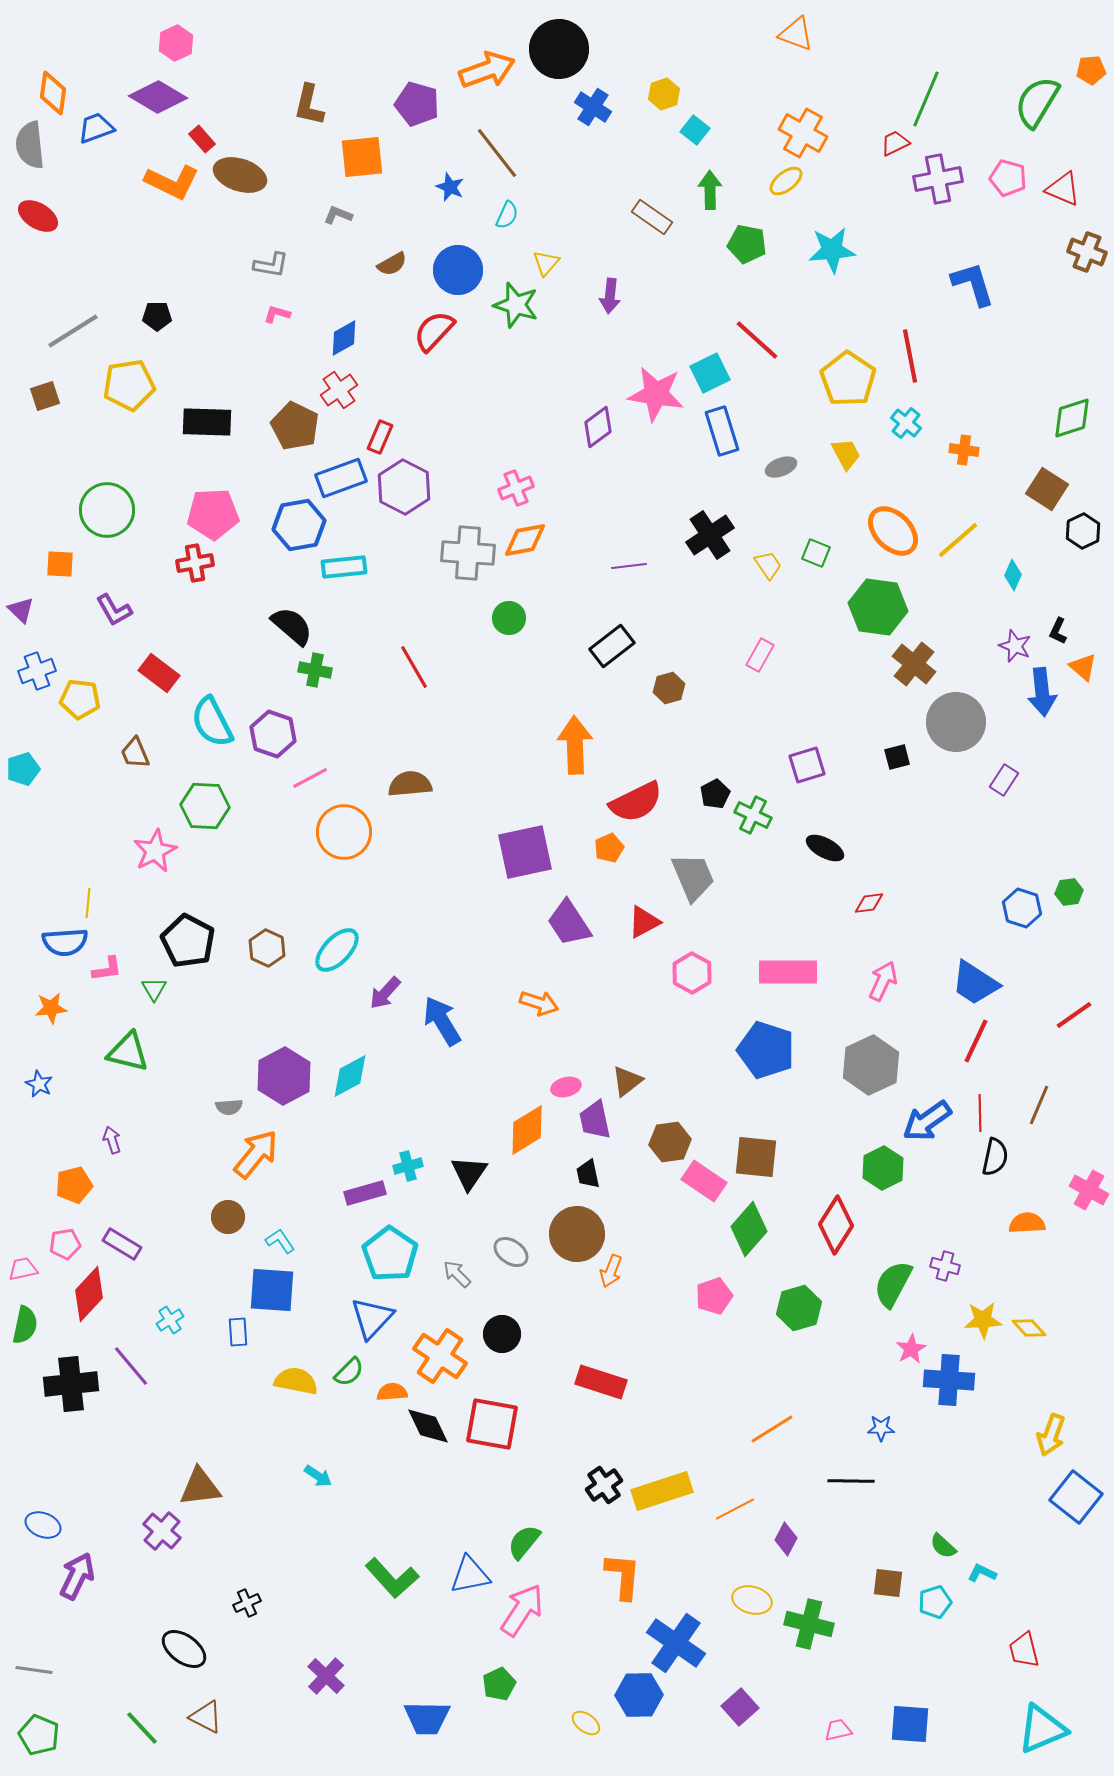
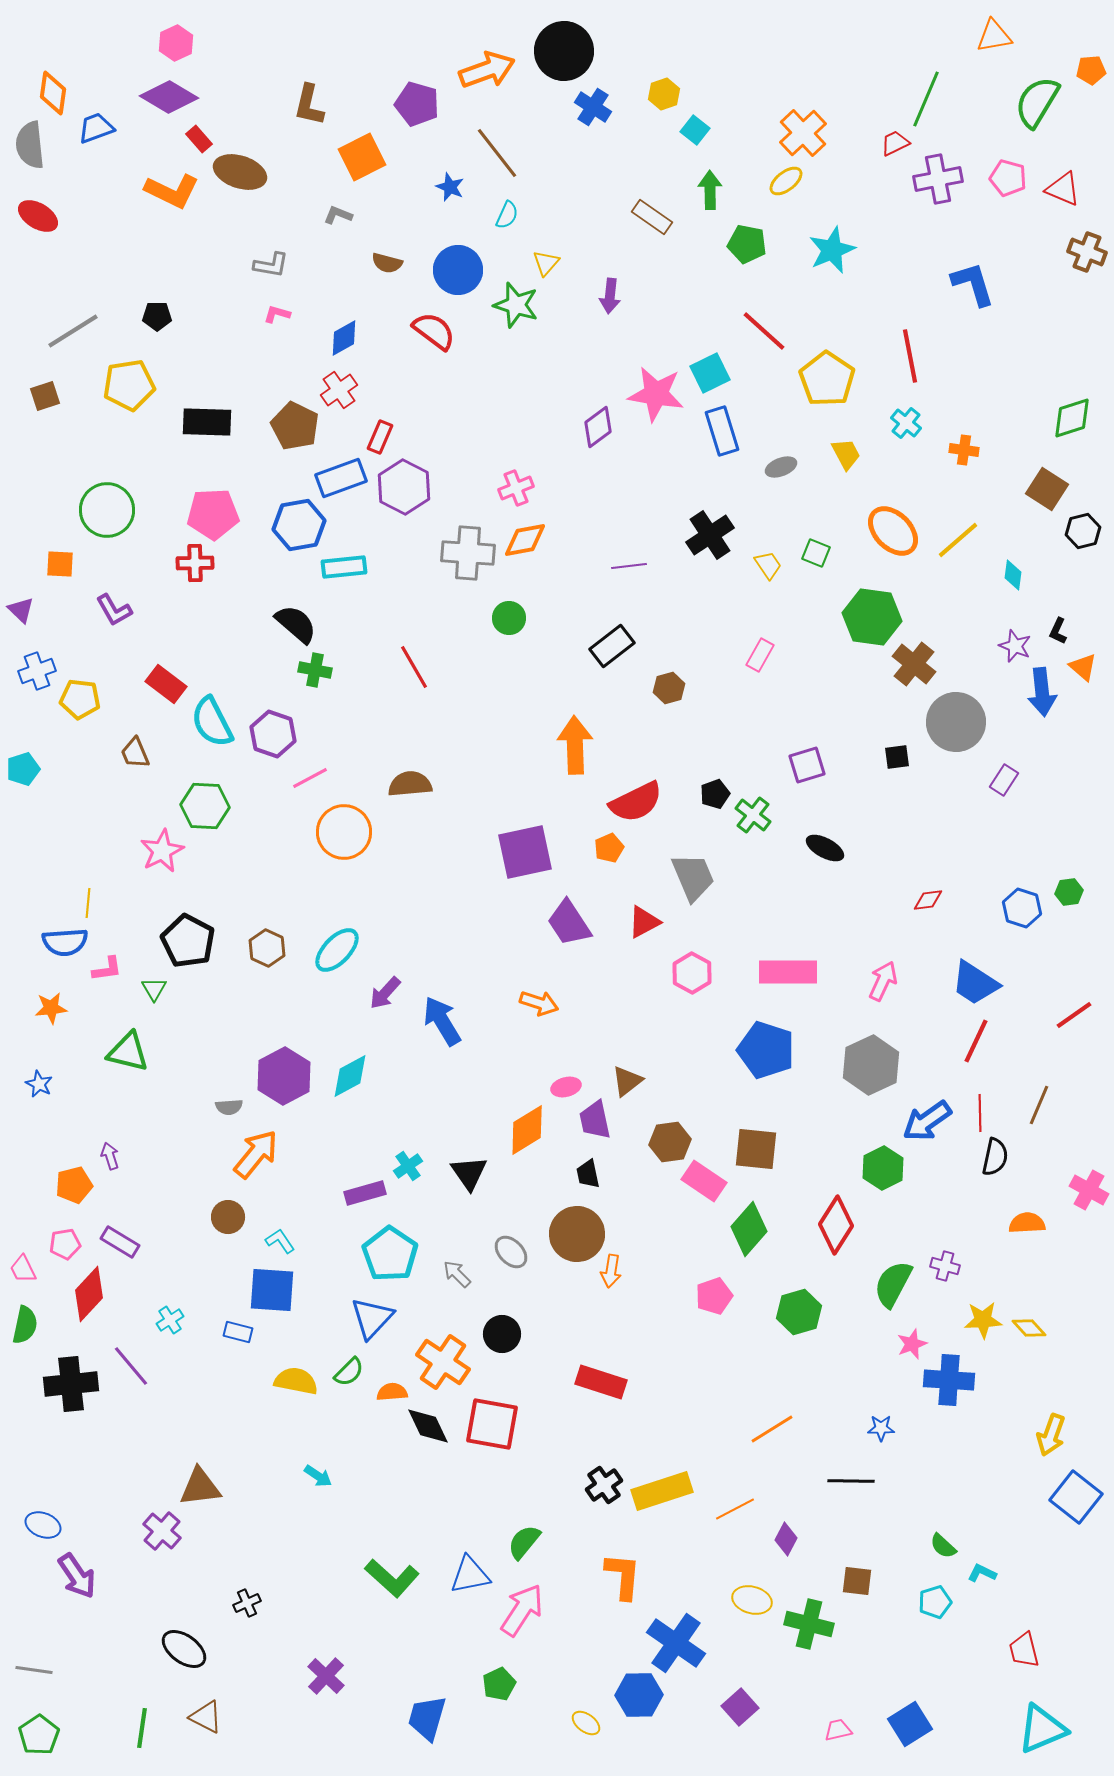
orange triangle at (796, 34): moved 198 px right, 2 px down; rotated 30 degrees counterclockwise
black circle at (559, 49): moved 5 px right, 2 px down
purple diamond at (158, 97): moved 11 px right
orange cross at (803, 133): rotated 18 degrees clockwise
red rectangle at (202, 139): moved 3 px left
orange square at (362, 157): rotated 21 degrees counterclockwise
brown ellipse at (240, 175): moved 3 px up
orange L-shape at (172, 182): moved 9 px down
cyan star at (832, 250): rotated 18 degrees counterclockwise
brown semicircle at (392, 264): moved 5 px left, 1 px up; rotated 44 degrees clockwise
red semicircle at (434, 331): rotated 84 degrees clockwise
red line at (757, 340): moved 7 px right, 9 px up
yellow pentagon at (848, 379): moved 21 px left
black hexagon at (1083, 531): rotated 12 degrees clockwise
red cross at (195, 563): rotated 9 degrees clockwise
cyan diamond at (1013, 575): rotated 16 degrees counterclockwise
green hexagon at (878, 607): moved 6 px left, 10 px down
black semicircle at (292, 626): moved 4 px right, 2 px up
red rectangle at (159, 673): moved 7 px right, 11 px down
black square at (897, 757): rotated 8 degrees clockwise
black pentagon at (715, 794): rotated 8 degrees clockwise
green cross at (753, 815): rotated 12 degrees clockwise
pink star at (155, 851): moved 7 px right
red diamond at (869, 903): moved 59 px right, 3 px up
purple arrow at (112, 1140): moved 2 px left, 16 px down
brown square at (756, 1157): moved 8 px up
cyan cross at (408, 1166): rotated 20 degrees counterclockwise
black triangle at (469, 1173): rotated 9 degrees counterclockwise
purple rectangle at (122, 1244): moved 2 px left, 2 px up
gray ellipse at (511, 1252): rotated 12 degrees clockwise
pink trapezoid at (23, 1269): rotated 104 degrees counterclockwise
orange arrow at (611, 1271): rotated 12 degrees counterclockwise
green hexagon at (799, 1308): moved 4 px down
blue rectangle at (238, 1332): rotated 72 degrees counterclockwise
pink star at (911, 1349): moved 1 px right, 5 px up; rotated 8 degrees clockwise
orange cross at (440, 1356): moved 3 px right, 6 px down
purple arrow at (77, 1576): rotated 120 degrees clockwise
green L-shape at (392, 1578): rotated 6 degrees counterclockwise
brown square at (888, 1583): moved 31 px left, 2 px up
blue trapezoid at (427, 1718): rotated 105 degrees clockwise
blue square at (910, 1724): rotated 36 degrees counterclockwise
green line at (142, 1728): rotated 51 degrees clockwise
green pentagon at (39, 1735): rotated 15 degrees clockwise
